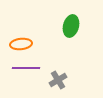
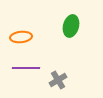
orange ellipse: moved 7 px up
